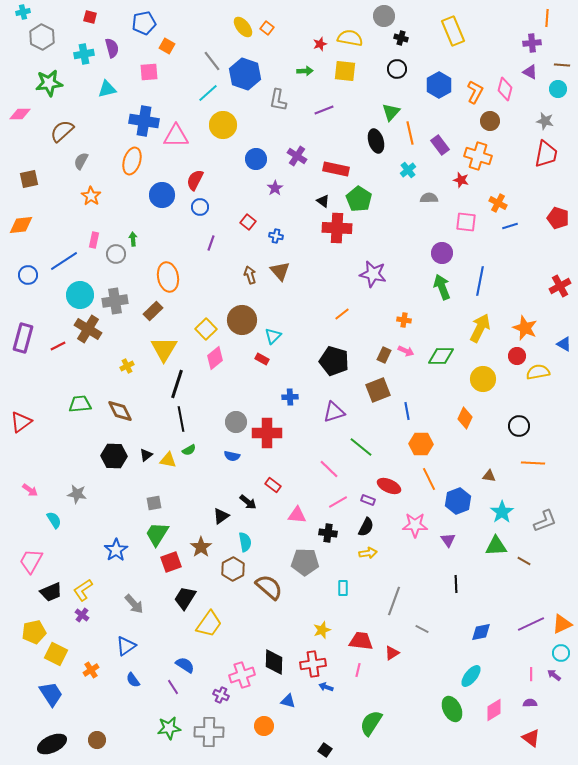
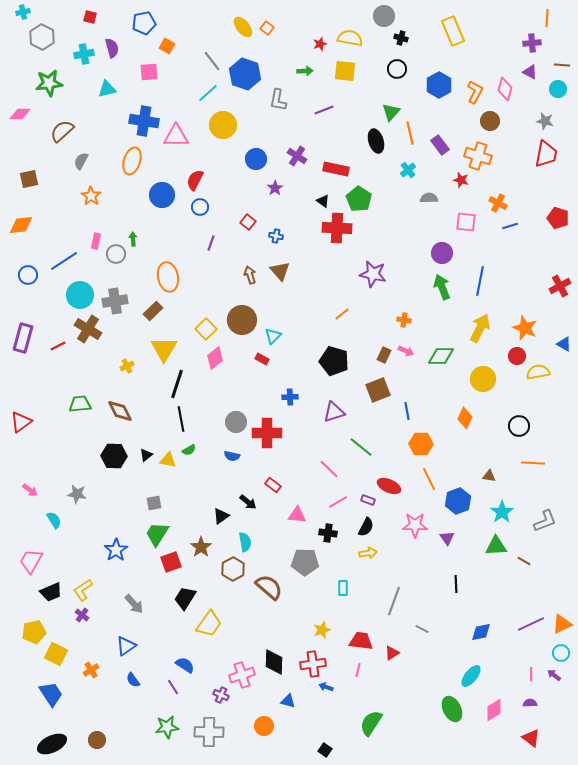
pink rectangle at (94, 240): moved 2 px right, 1 px down
purple triangle at (448, 540): moved 1 px left, 2 px up
green star at (169, 728): moved 2 px left, 1 px up
